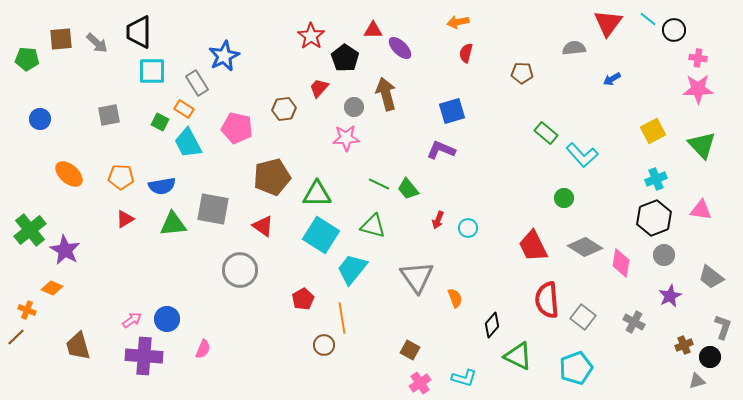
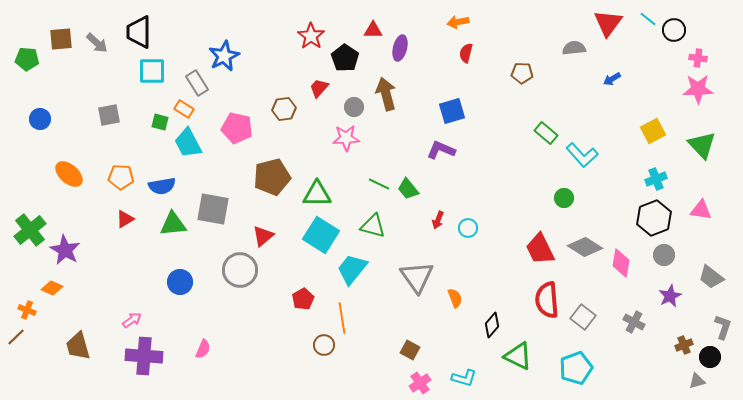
purple ellipse at (400, 48): rotated 60 degrees clockwise
green square at (160, 122): rotated 12 degrees counterclockwise
red triangle at (263, 226): moved 10 px down; rotated 45 degrees clockwise
red trapezoid at (533, 246): moved 7 px right, 3 px down
blue circle at (167, 319): moved 13 px right, 37 px up
